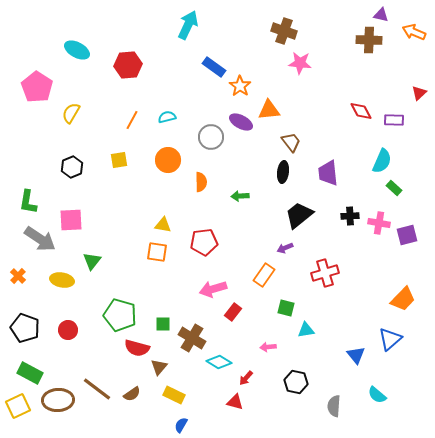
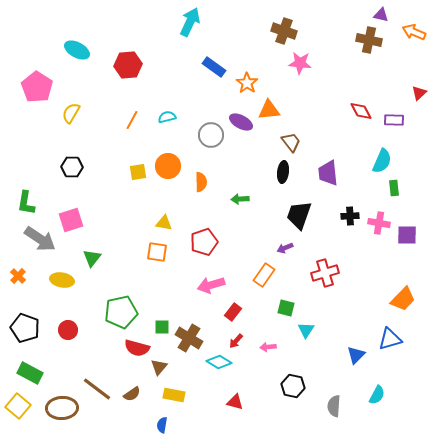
cyan arrow at (188, 25): moved 2 px right, 3 px up
brown cross at (369, 40): rotated 10 degrees clockwise
orange star at (240, 86): moved 7 px right, 3 px up
gray circle at (211, 137): moved 2 px up
yellow square at (119, 160): moved 19 px right, 12 px down
orange circle at (168, 160): moved 6 px down
black hexagon at (72, 167): rotated 25 degrees clockwise
green rectangle at (394, 188): rotated 42 degrees clockwise
green arrow at (240, 196): moved 3 px down
green L-shape at (28, 202): moved 2 px left, 1 px down
black trapezoid at (299, 215): rotated 32 degrees counterclockwise
pink square at (71, 220): rotated 15 degrees counterclockwise
yellow triangle at (163, 225): moved 1 px right, 2 px up
purple square at (407, 235): rotated 15 degrees clockwise
red pentagon at (204, 242): rotated 12 degrees counterclockwise
green triangle at (92, 261): moved 3 px up
pink arrow at (213, 289): moved 2 px left, 4 px up
green pentagon at (120, 315): moved 1 px right, 3 px up; rotated 28 degrees counterclockwise
green square at (163, 324): moved 1 px left, 3 px down
cyan triangle at (306, 330): rotated 48 degrees counterclockwise
brown cross at (192, 338): moved 3 px left
blue triangle at (390, 339): rotated 25 degrees clockwise
blue triangle at (356, 355): rotated 24 degrees clockwise
red arrow at (246, 378): moved 10 px left, 37 px up
black hexagon at (296, 382): moved 3 px left, 4 px down
yellow rectangle at (174, 395): rotated 15 degrees counterclockwise
cyan semicircle at (377, 395): rotated 102 degrees counterclockwise
brown ellipse at (58, 400): moved 4 px right, 8 px down
yellow square at (18, 406): rotated 25 degrees counterclockwise
blue semicircle at (181, 425): moved 19 px left; rotated 21 degrees counterclockwise
